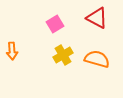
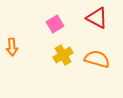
orange arrow: moved 4 px up
